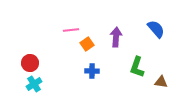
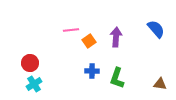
orange square: moved 2 px right, 3 px up
green L-shape: moved 20 px left, 11 px down
brown triangle: moved 1 px left, 2 px down
